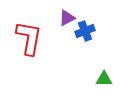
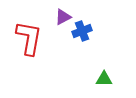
purple triangle: moved 4 px left, 1 px up
blue cross: moved 3 px left
